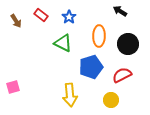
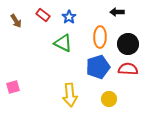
black arrow: moved 3 px left, 1 px down; rotated 32 degrees counterclockwise
red rectangle: moved 2 px right
orange ellipse: moved 1 px right, 1 px down
blue pentagon: moved 7 px right
red semicircle: moved 6 px right, 6 px up; rotated 30 degrees clockwise
yellow circle: moved 2 px left, 1 px up
